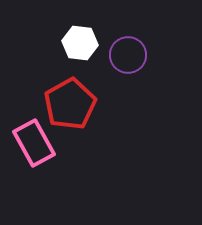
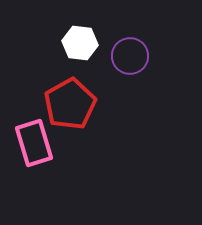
purple circle: moved 2 px right, 1 px down
pink rectangle: rotated 12 degrees clockwise
